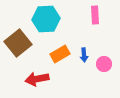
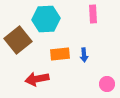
pink rectangle: moved 2 px left, 1 px up
brown square: moved 3 px up
orange rectangle: rotated 24 degrees clockwise
pink circle: moved 3 px right, 20 px down
